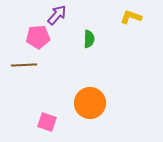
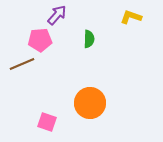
pink pentagon: moved 2 px right, 3 px down
brown line: moved 2 px left, 1 px up; rotated 20 degrees counterclockwise
